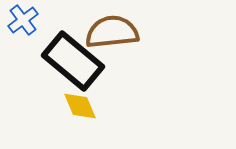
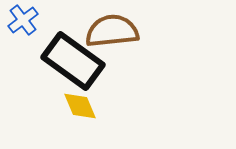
brown semicircle: moved 1 px up
black rectangle: rotated 4 degrees counterclockwise
